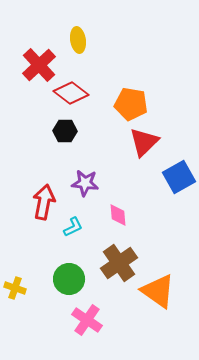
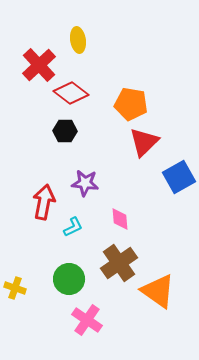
pink diamond: moved 2 px right, 4 px down
